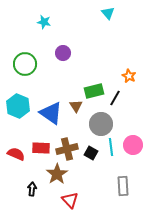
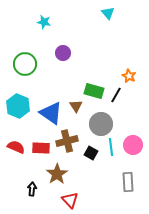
green rectangle: rotated 30 degrees clockwise
black line: moved 1 px right, 3 px up
brown cross: moved 8 px up
red semicircle: moved 7 px up
gray rectangle: moved 5 px right, 4 px up
